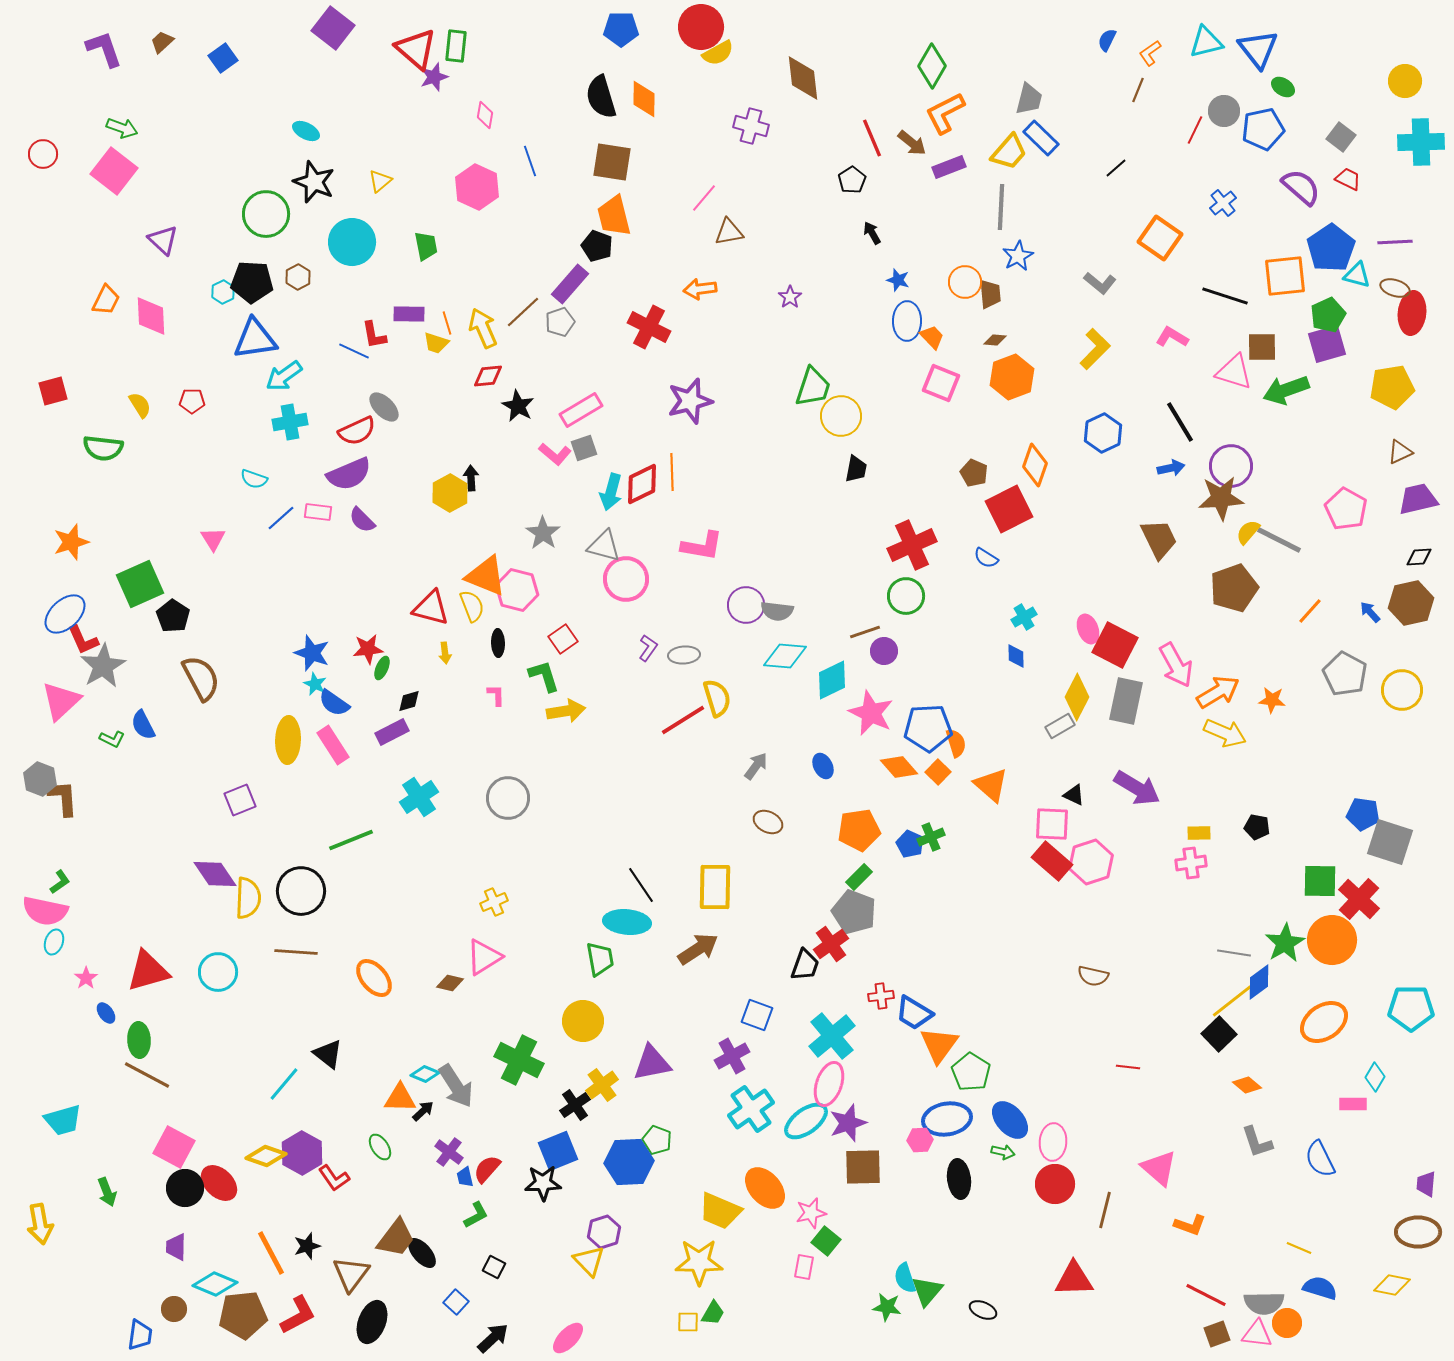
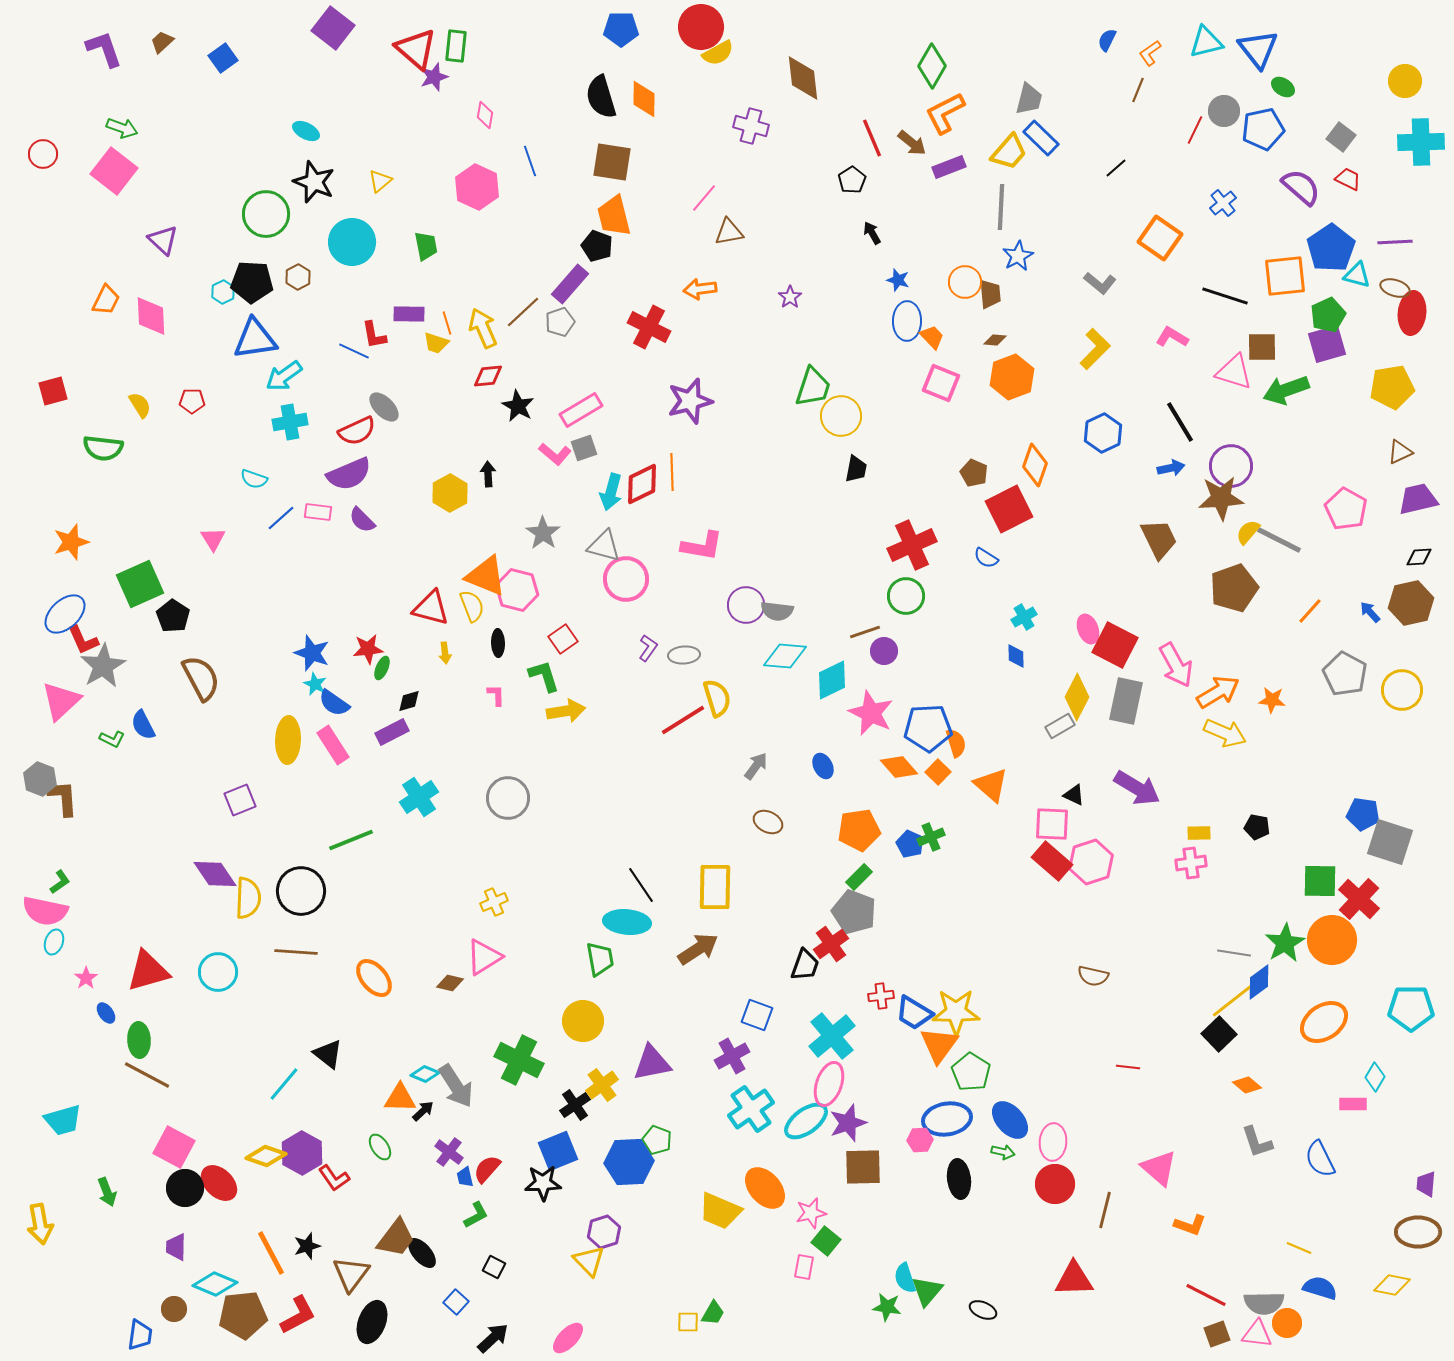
black arrow at (471, 478): moved 17 px right, 4 px up
yellow star at (699, 1262): moved 257 px right, 250 px up
